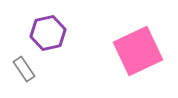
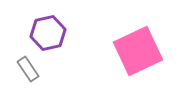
gray rectangle: moved 4 px right
